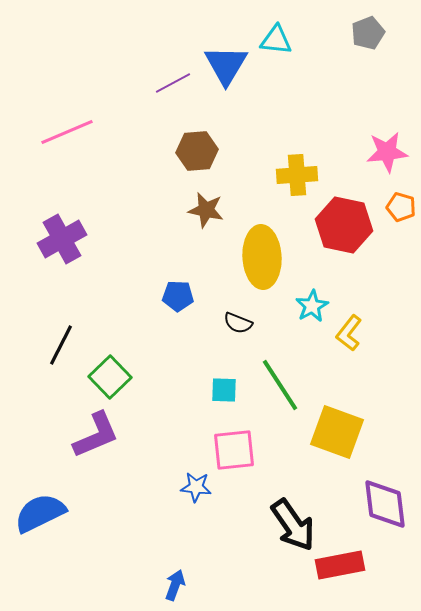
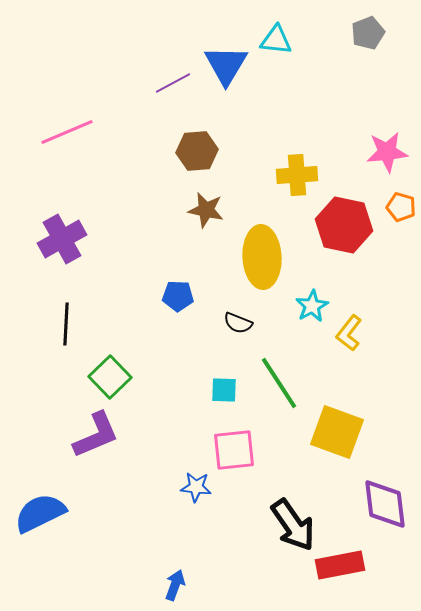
black line: moved 5 px right, 21 px up; rotated 24 degrees counterclockwise
green line: moved 1 px left, 2 px up
